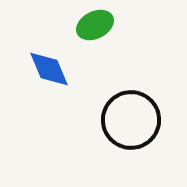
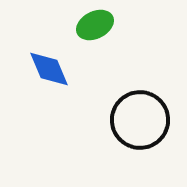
black circle: moved 9 px right
